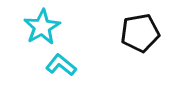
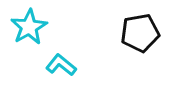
cyan star: moved 13 px left
